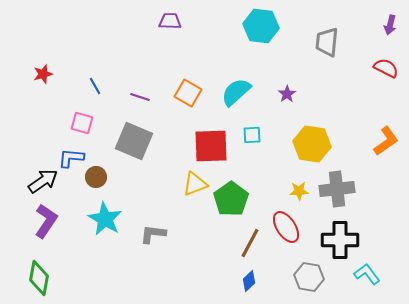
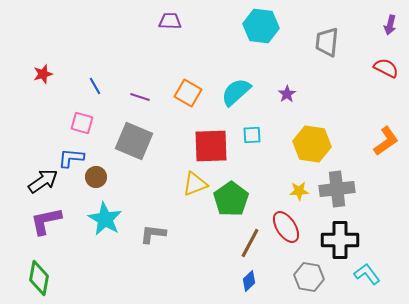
purple L-shape: rotated 136 degrees counterclockwise
